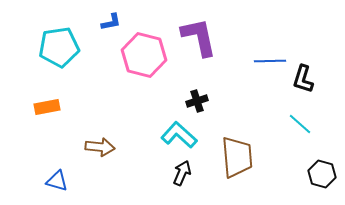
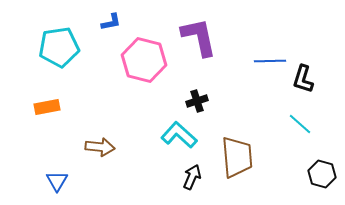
pink hexagon: moved 5 px down
black arrow: moved 10 px right, 4 px down
blue triangle: rotated 45 degrees clockwise
